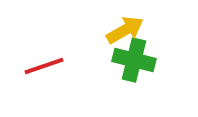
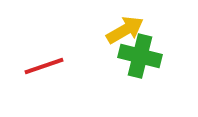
green cross: moved 6 px right, 4 px up
